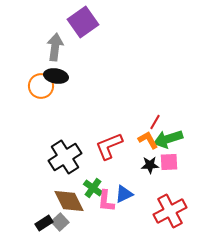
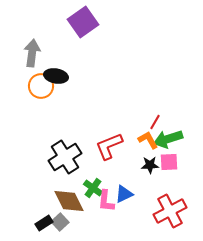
gray arrow: moved 23 px left, 6 px down
